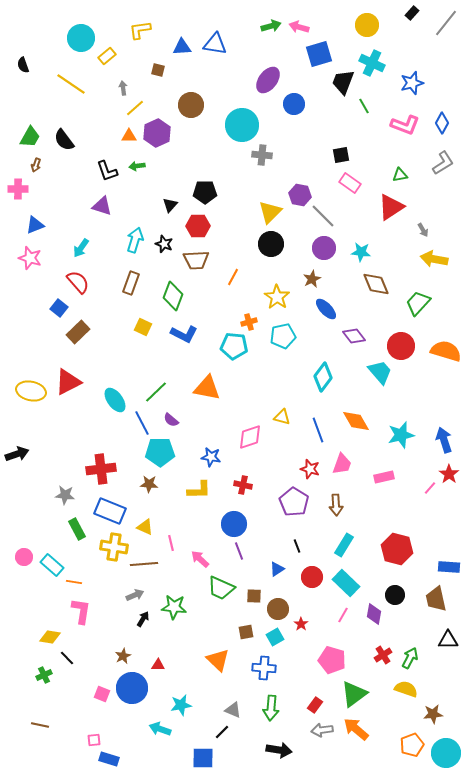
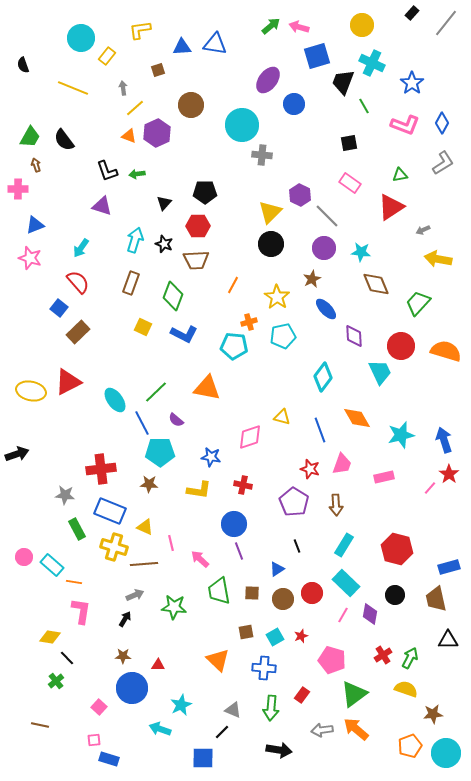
yellow circle at (367, 25): moved 5 px left
green arrow at (271, 26): rotated 24 degrees counterclockwise
blue square at (319, 54): moved 2 px left, 2 px down
yellow rectangle at (107, 56): rotated 12 degrees counterclockwise
brown square at (158, 70): rotated 32 degrees counterclockwise
blue star at (412, 83): rotated 20 degrees counterclockwise
yellow line at (71, 84): moved 2 px right, 4 px down; rotated 12 degrees counterclockwise
orange triangle at (129, 136): rotated 21 degrees clockwise
black square at (341, 155): moved 8 px right, 12 px up
brown arrow at (36, 165): rotated 144 degrees clockwise
green arrow at (137, 166): moved 8 px down
purple hexagon at (300, 195): rotated 15 degrees clockwise
black triangle at (170, 205): moved 6 px left, 2 px up
gray line at (323, 216): moved 4 px right
gray arrow at (423, 230): rotated 96 degrees clockwise
yellow arrow at (434, 259): moved 4 px right
orange line at (233, 277): moved 8 px down
purple diamond at (354, 336): rotated 35 degrees clockwise
cyan trapezoid at (380, 372): rotated 16 degrees clockwise
purple semicircle at (171, 420): moved 5 px right
orange diamond at (356, 421): moved 1 px right, 3 px up
blue line at (318, 430): moved 2 px right
yellow L-shape at (199, 490): rotated 10 degrees clockwise
yellow cross at (114, 547): rotated 8 degrees clockwise
blue rectangle at (449, 567): rotated 20 degrees counterclockwise
red circle at (312, 577): moved 16 px down
green trapezoid at (221, 588): moved 2 px left, 3 px down; rotated 56 degrees clockwise
brown square at (254, 596): moved 2 px left, 3 px up
brown circle at (278, 609): moved 5 px right, 10 px up
purple diamond at (374, 614): moved 4 px left
black arrow at (143, 619): moved 18 px left
red star at (301, 624): moved 12 px down; rotated 16 degrees clockwise
brown star at (123, 656): rotated 28 degrees clockwise
green cross at (44, 675): moved 12 px right, 6 px down; rotated 14 degrees counterclockwise
pink square at (102, 694): moved 3 px left, 13 px down; rotated 21 degrees clockwise
cyan star at (181, 705): rotated 15 degrees counterclockwise
red rectangle at (315, 705): moved 13 px left, 10 px up
orange pentagon at (412, 745): moved 2 px left, 1 px down
